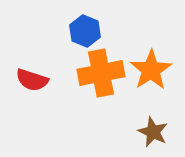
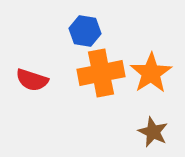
blue hexagon: rotated 12 degrees counterclockwise
orange star: moved 3 px down
